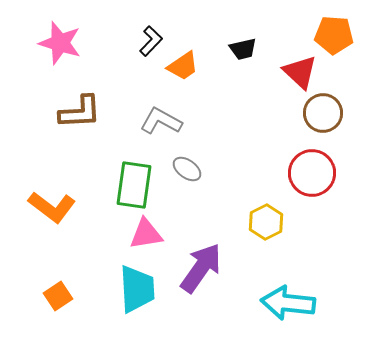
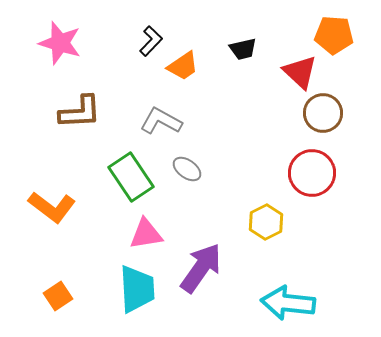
green rectangle: moved 3 px left, 8 px up; rotated 42 degrees counterclockwise
